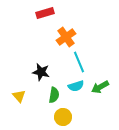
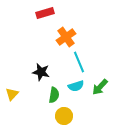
green arrow: rotated 18 degrees counterclockwise
yellow triangle: moved 7 px left, 2 px up; rotated 24 degrees clockwise
yellow circle: moved 1 px right, 1 px up
